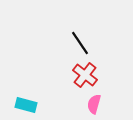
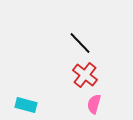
black line: rotated 10 degrees counterclockwise
